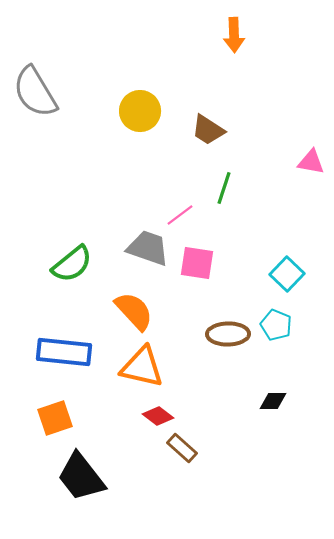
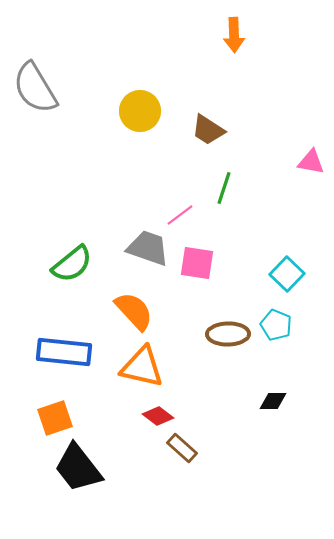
gray semicircle: moved 4 px up
black trapezoid: moved 3 px left, 9 px up
